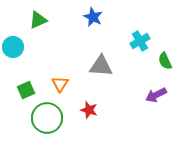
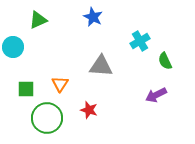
green square: moved 1 px up; rotated 24 degrees clockwise
